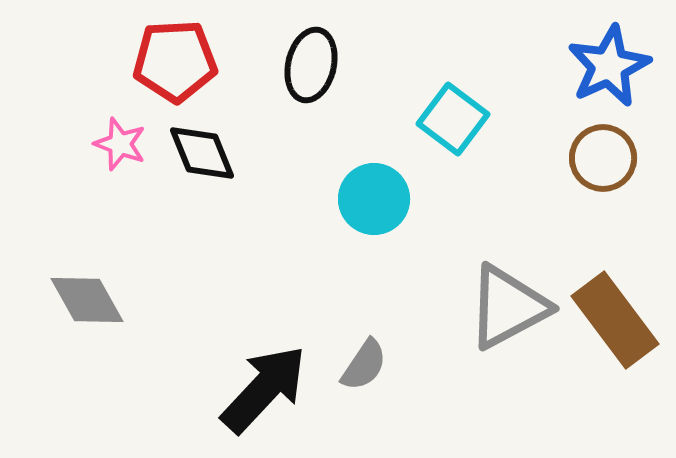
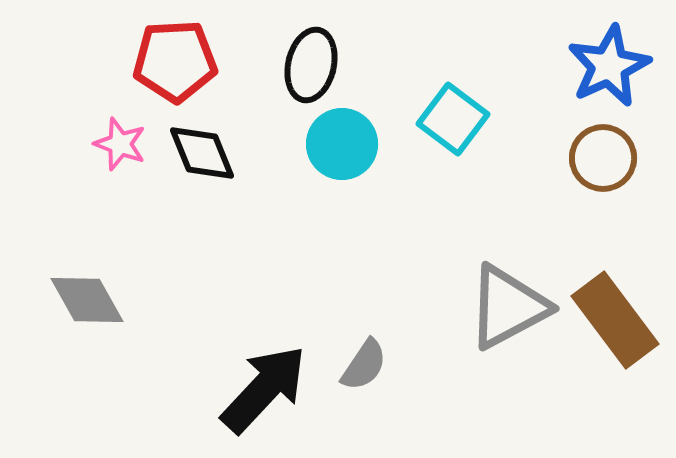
cyan circle: moved 32 px left, 55 px up
